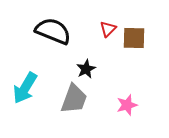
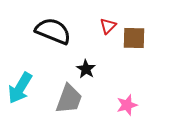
red triangle: moved 3 px up
black star: rotated 12 degrees counterclockwise
cyan arrow: moved 5 px left
gray trapezoid: moved 5 px left
